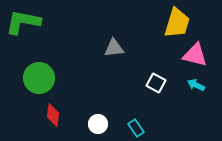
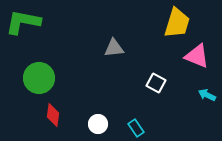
pink triangle: moved 2 px right, 1 px down; rotated 8 degrees clockwise
cyan arrow: moved 11 px right, 10 px down
